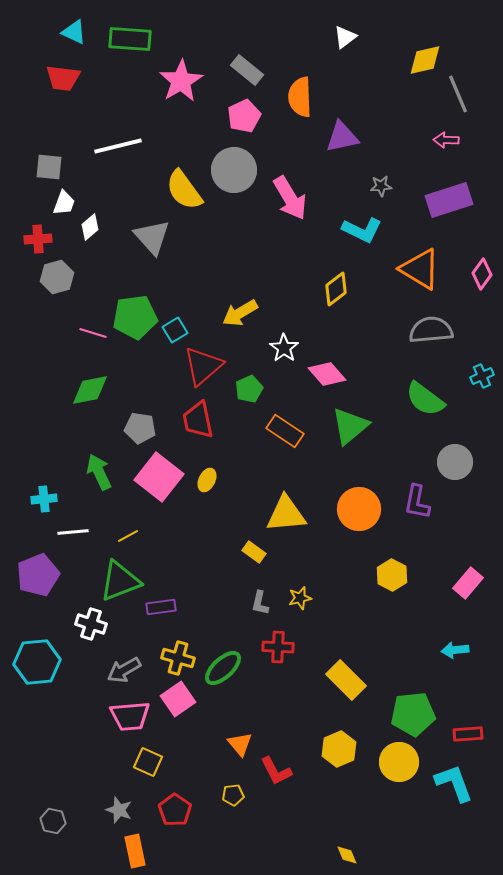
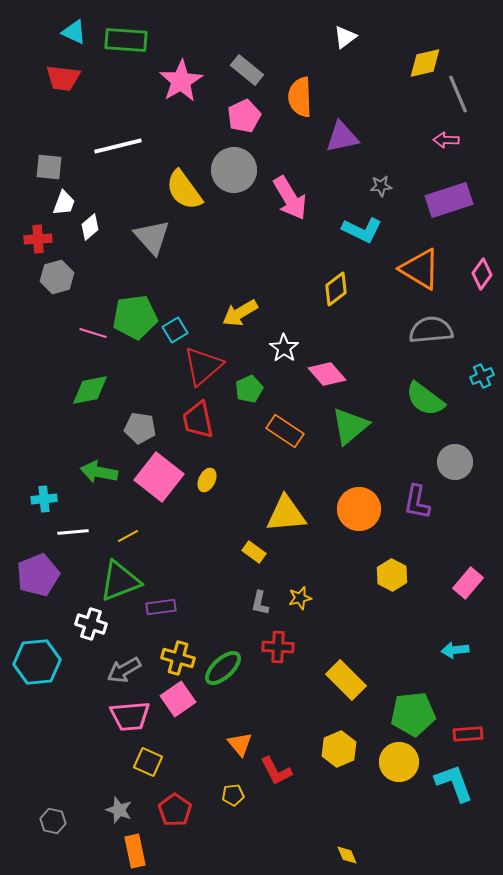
green rectangle at (130, 39): moved 4 px left, 1 px down
yellow diamond at (425, 60): moved 3 px down
green arrow at (99, 472): rotated 54 degrees counterclockwise
